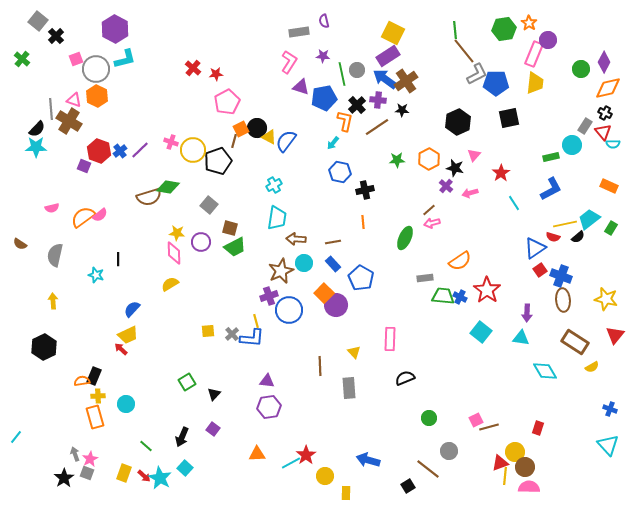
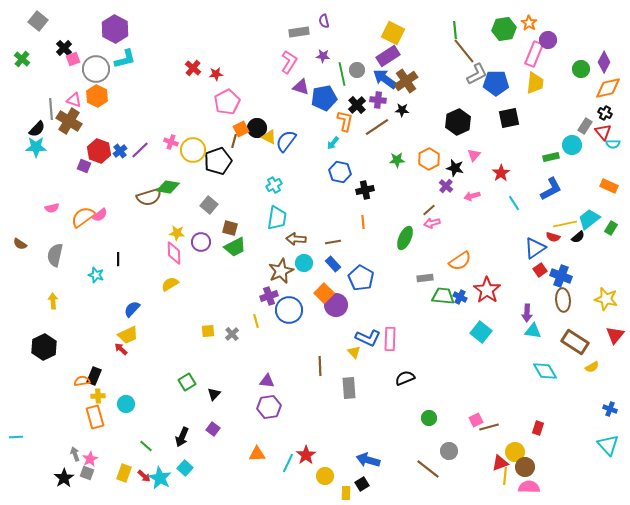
black cross at (56, 36): moved 8 px right, 12 px down
pink square at (76, 59): moved 3 px left
pink arrow at (470, 193): moved 2 px right, 3 px down
blue L-shape at (252, 338): moved 116 px right; rotated 20 degrees clockwise
cyan triangle at (521, 338): moved 12 px right, 7 px up
cyan line at (16, 437): rotated 48 degrees clockwise
cyan line at (291, 463): moved 3 px left; rotated 36 degrees counterclockwise
black square at (408, 486): moved 46 px left, 2 px up
